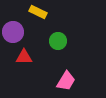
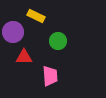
yellow rectangle: moved 2 px left, 4 px down
pink trapezoid: moved 16 px left, 5 px up; rotated 35 degrees counterclockwise
